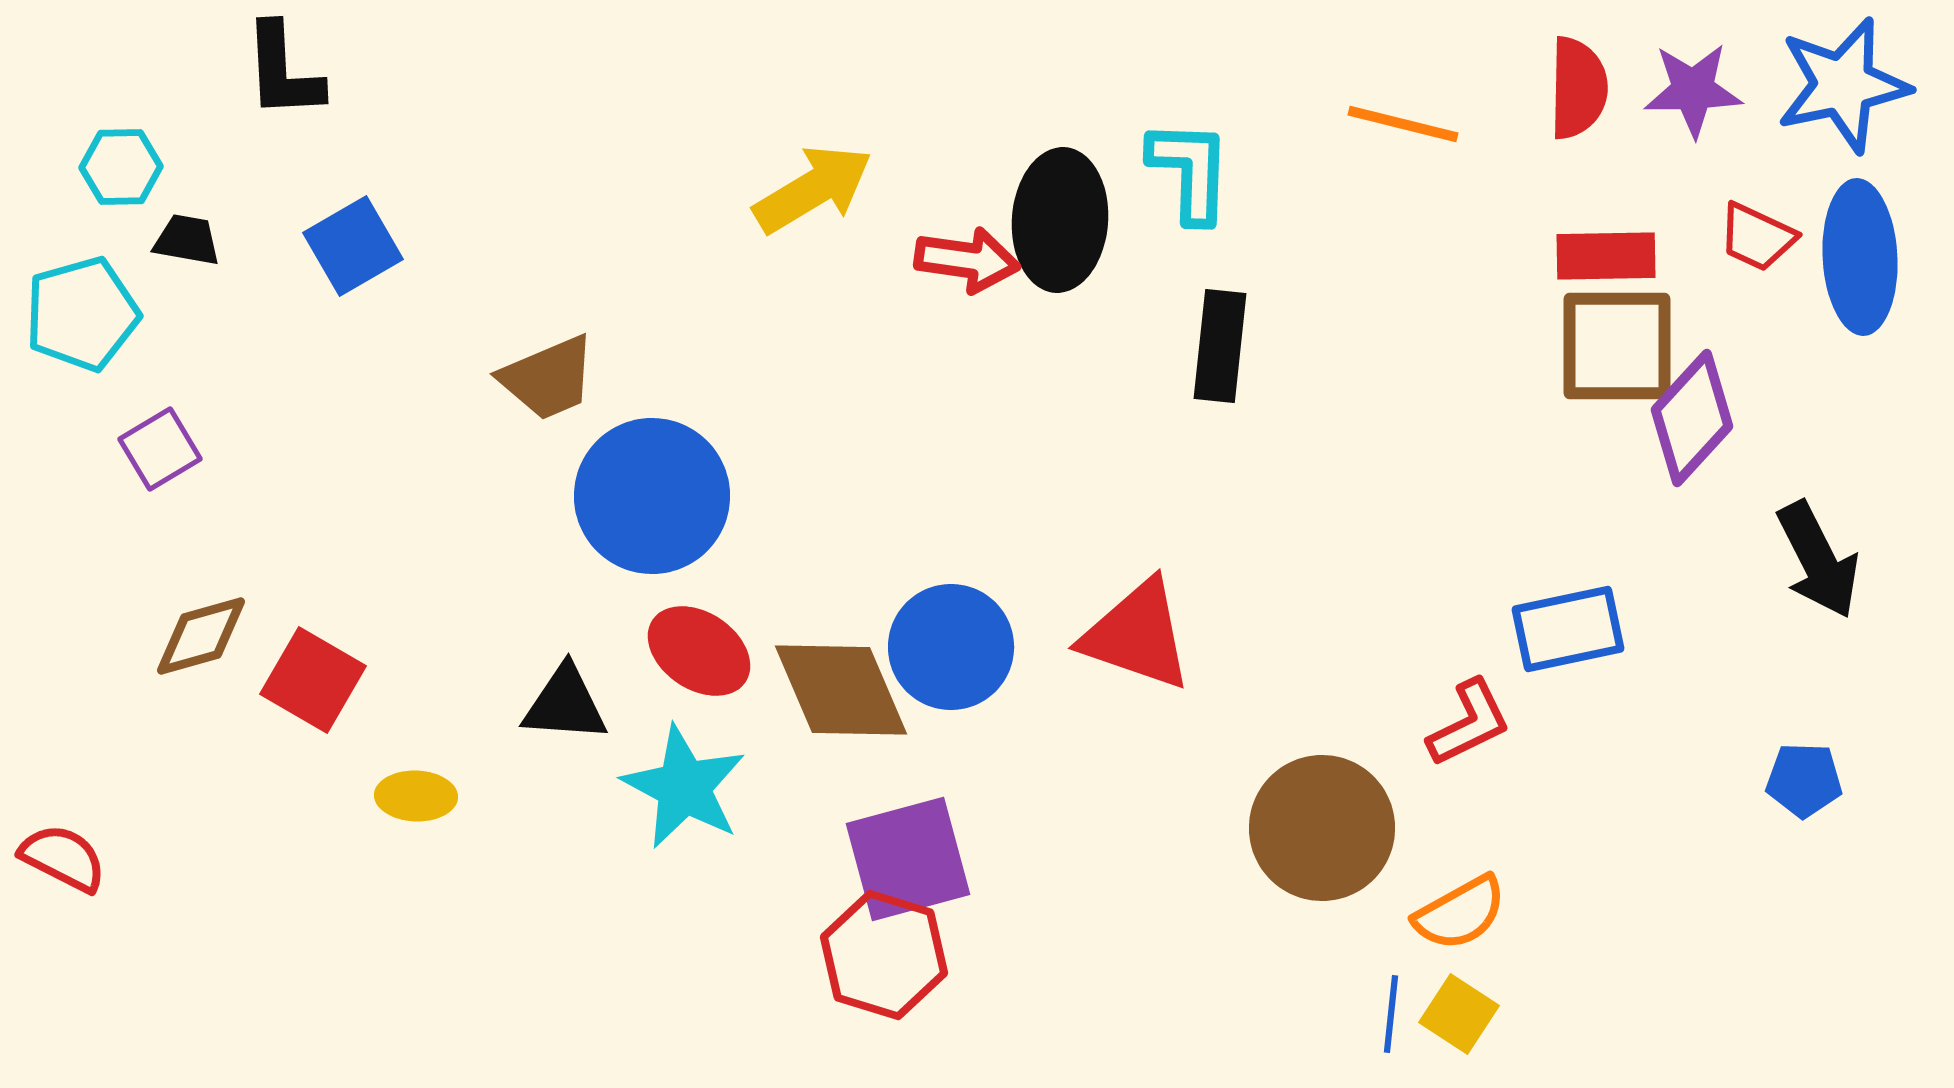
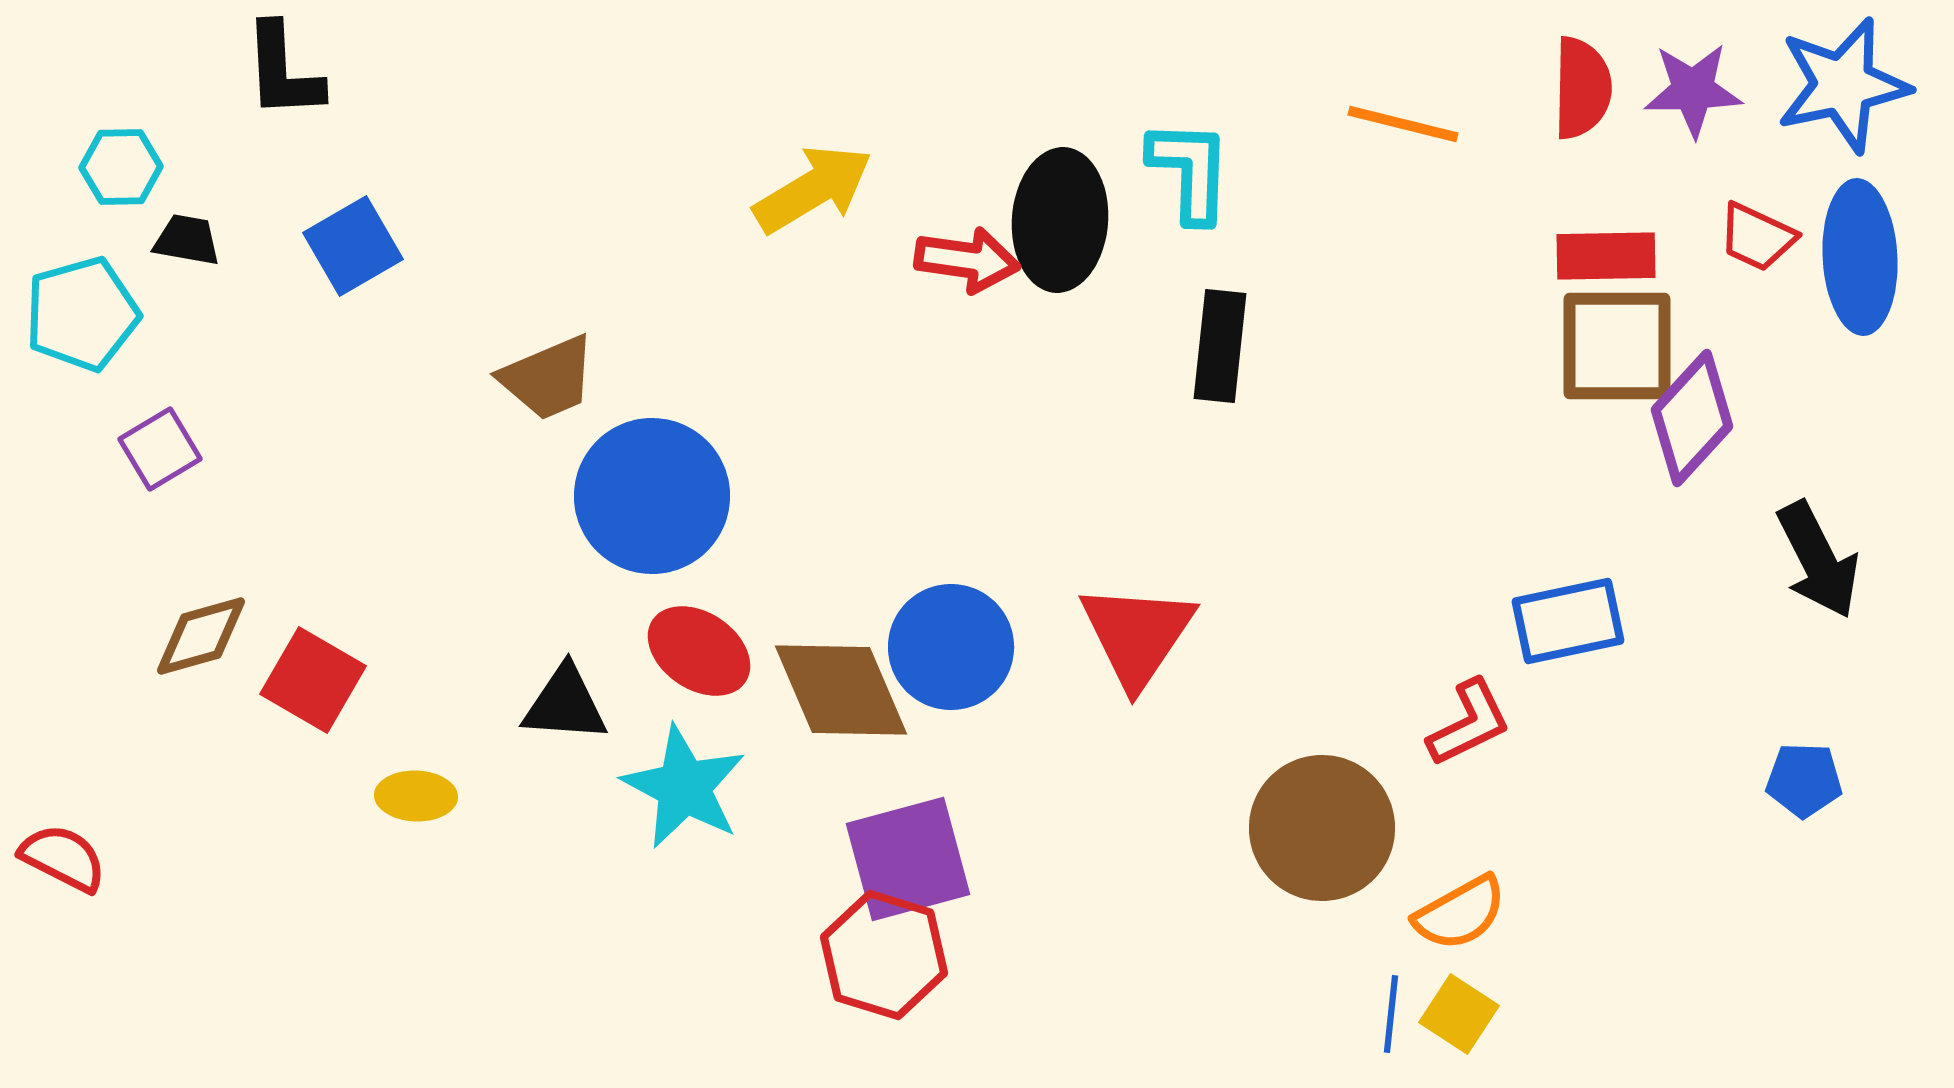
red semicircle at (1578, 88): moved 4 px right
blue rectangle at (1568, 629): moved 8 px up
red triangle at (1137, 635): rotated 45 degrees clockwise
